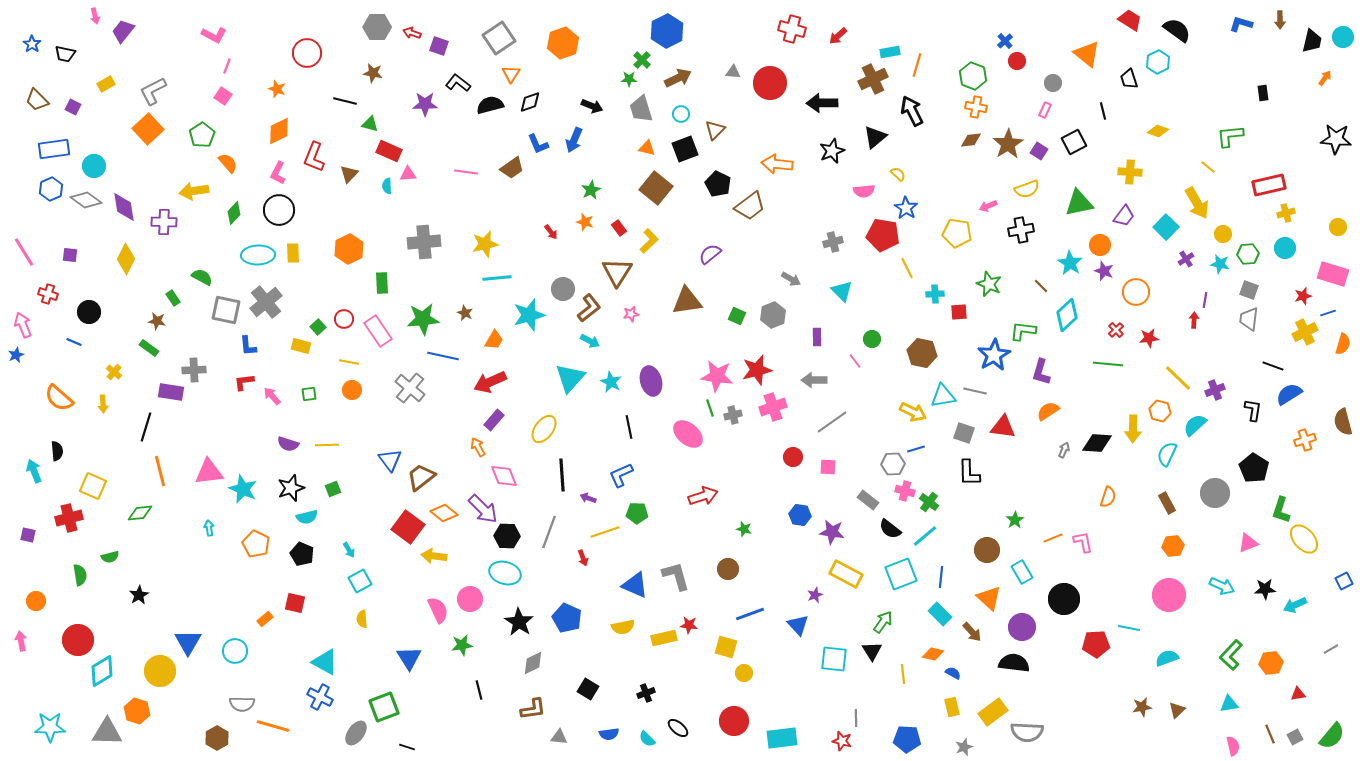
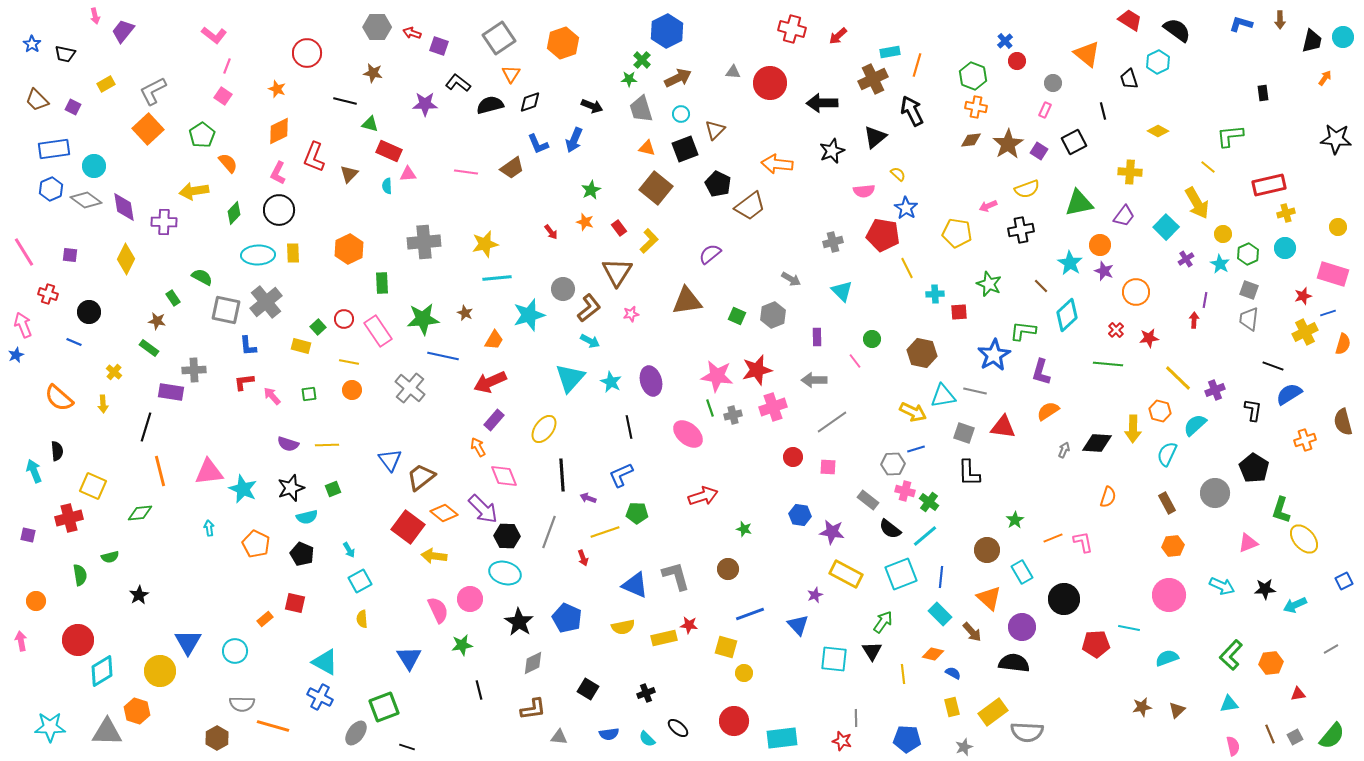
pink L-shape at (214, 35): rotated 10 degrees clockwise
yellow diamond at (1158, 131): rotated 10 degrees clockwise
green hexagon at (1248, 254): rotated 20 degrees counterclockwise
cyan star at (1220, 264): rotated 18 degrees clockwise
